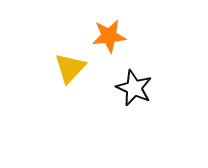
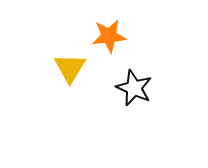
yellow triangle: rotated 12 degrees counterclockwise
